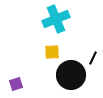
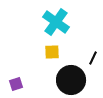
cyan cross: moved 3 px down; rotated 32 degrees counterclockwise
black circle: moved 5 px down
